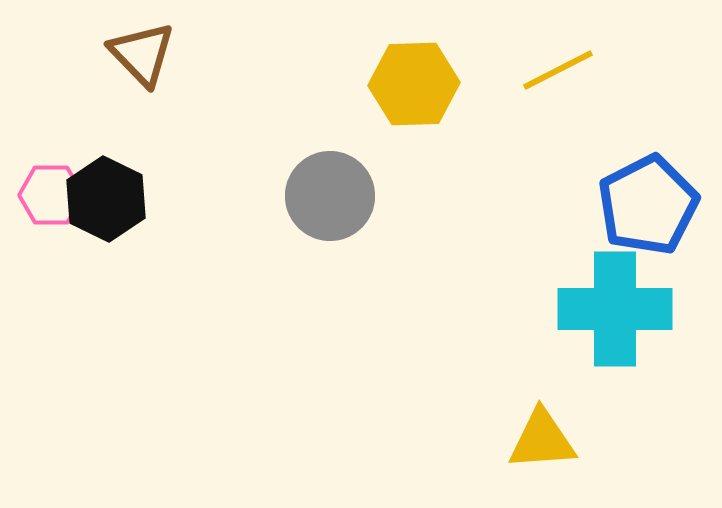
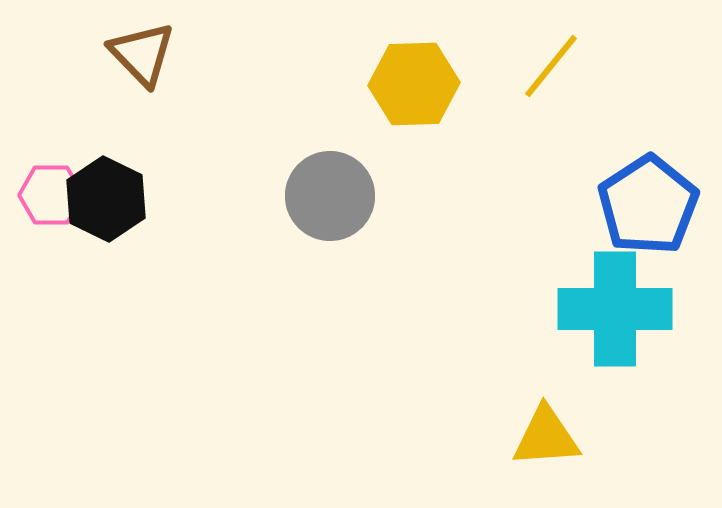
yellow line: moved 7 px left, 4 px up; rotated 24 degrees counterclockwise
blue pentagon: rotated 6 degrees counterclockwise
yellow triangle: moved 4 px right, 3 px up
